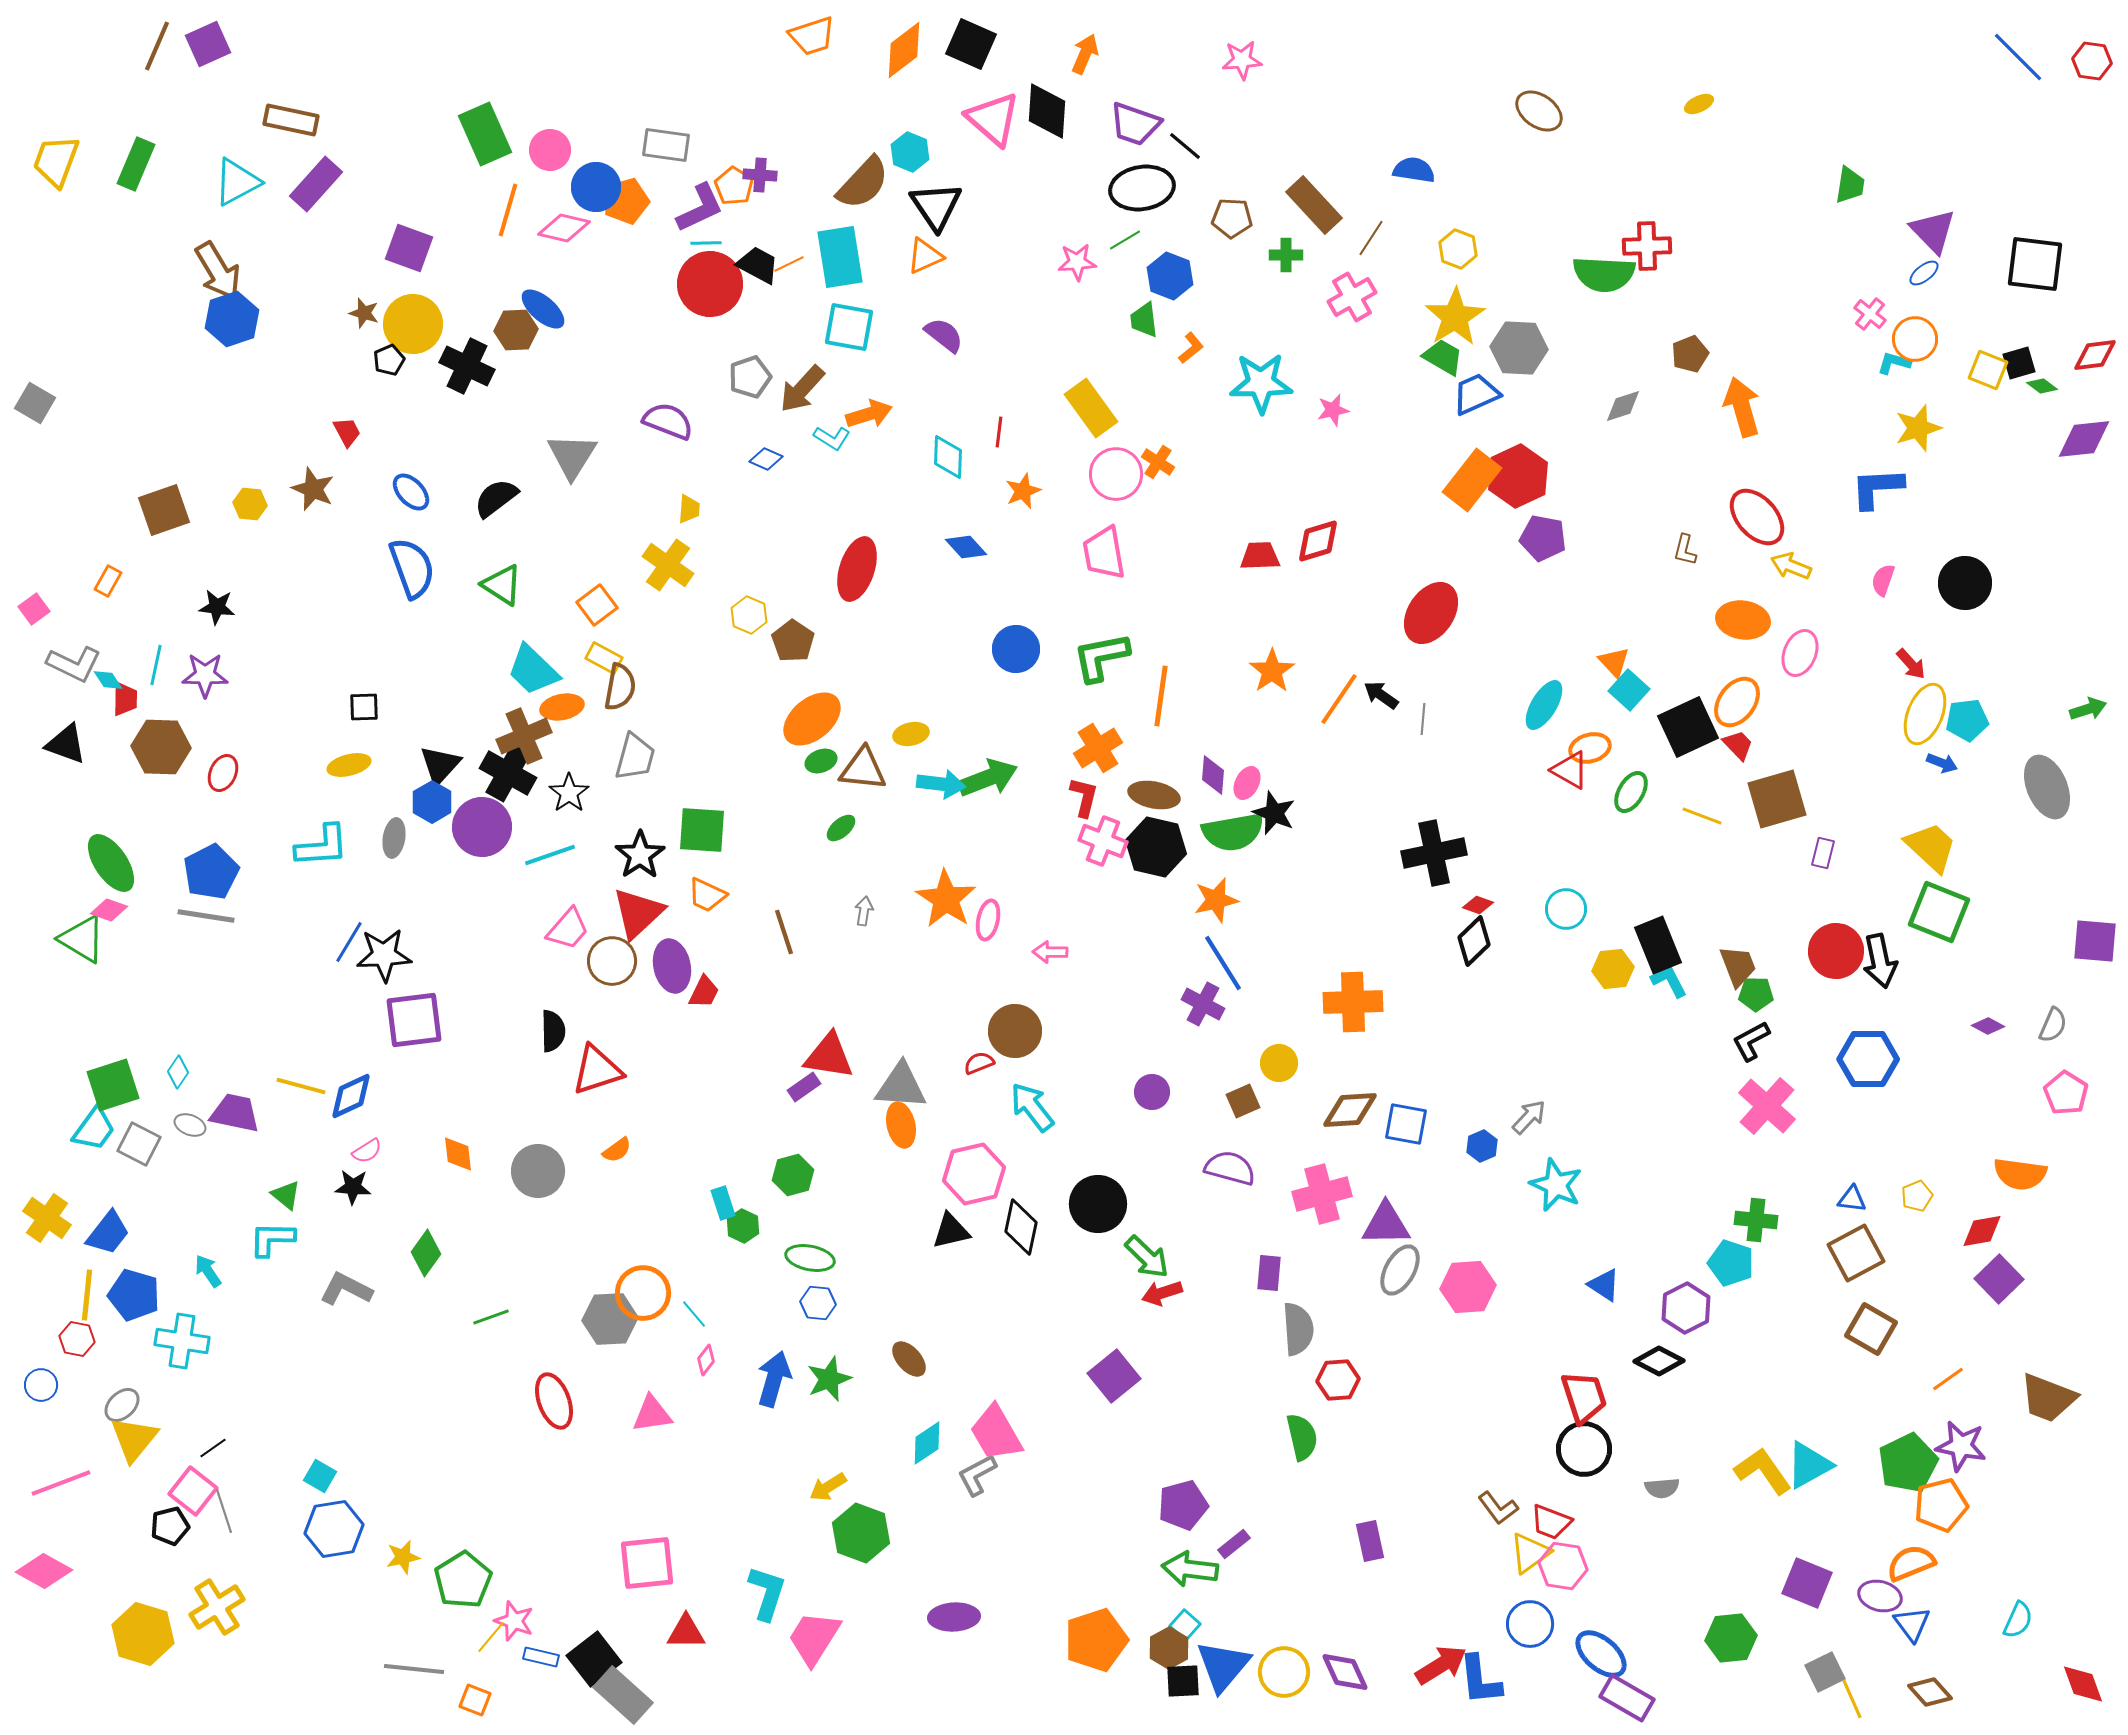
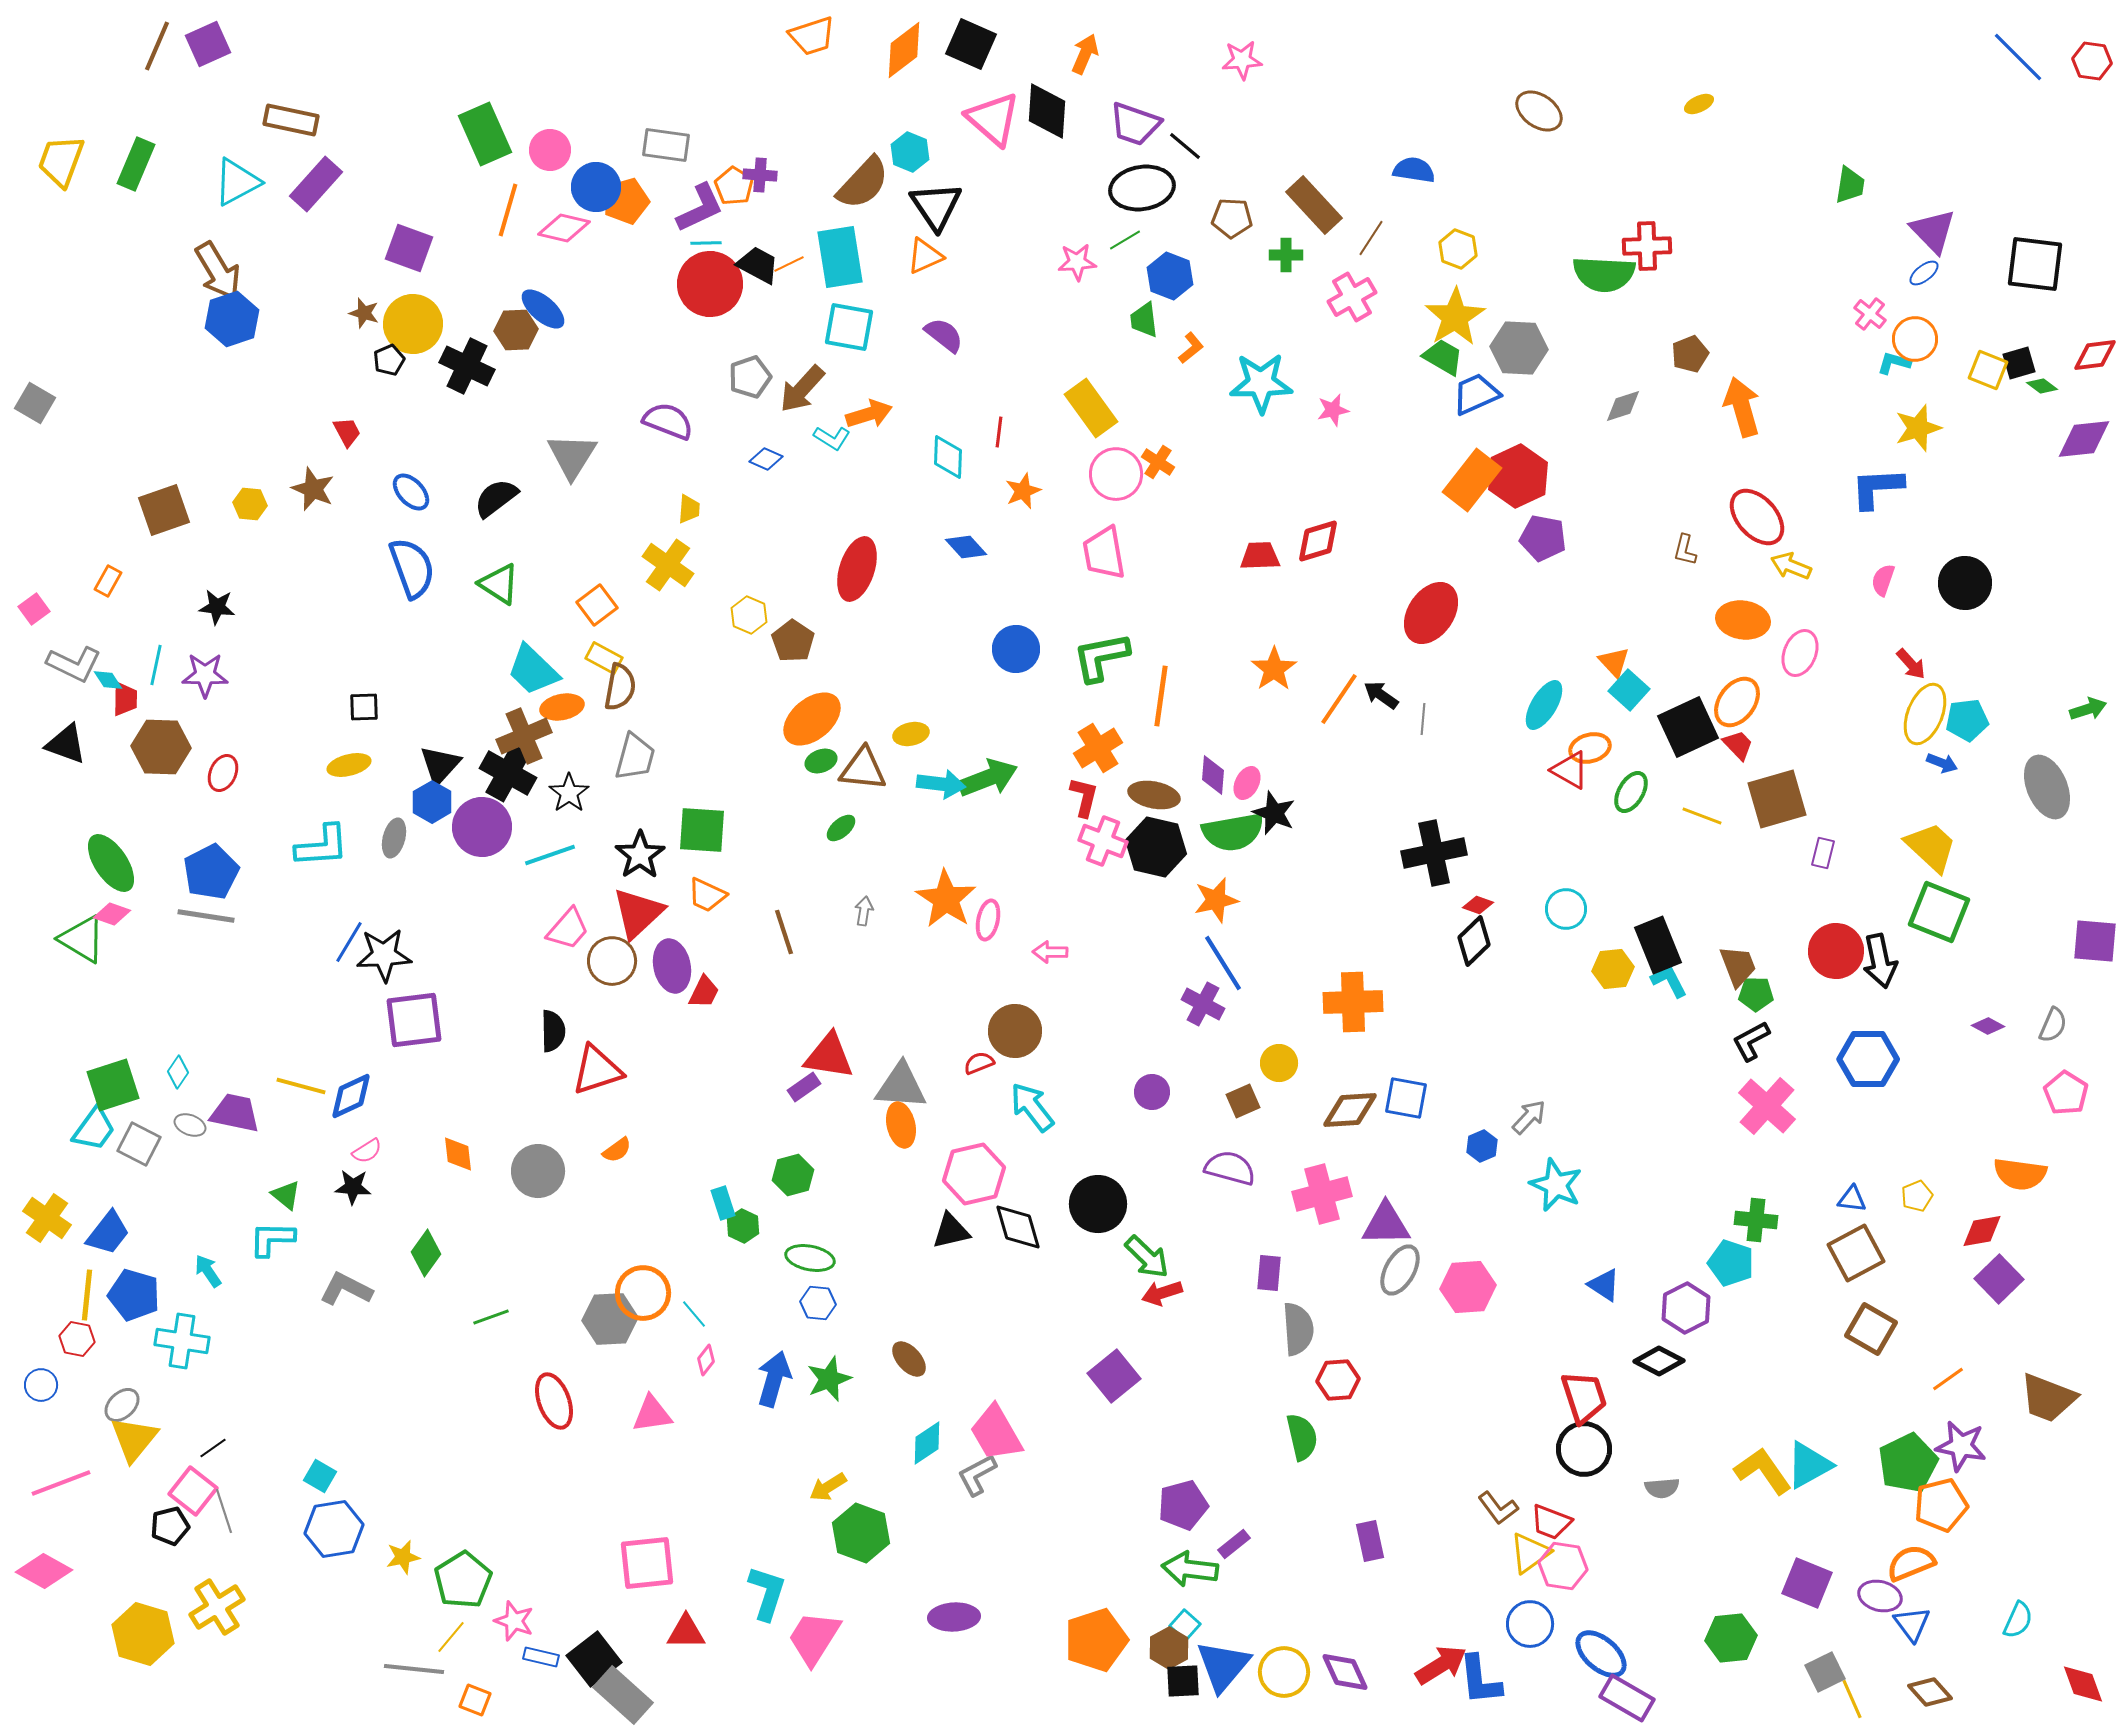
yellow trapezoid at (56, 161): moved 5 px right
green triangle at (502, 585): moved 3 px left, 1 px up
orange star at (1272, 671): moved 2 px right, 2 px up
gray ellipse at (394, 838): rotated 6 degrees clockwise
pink diamond at (109, 910): moved 3 px right, 4 px down
blue square at (1406, 1124): moved 26 px up
black diamond at (1021, 1227): moved 3 px left; rotated 28 degrees counterclockwise
yellow line at (491, 1637): moved 40 px left
